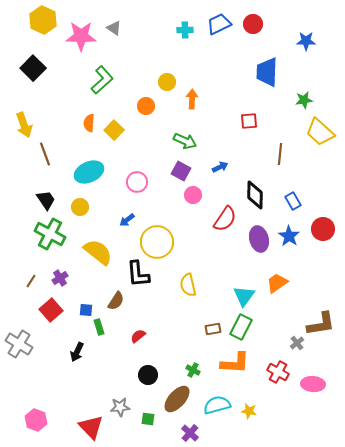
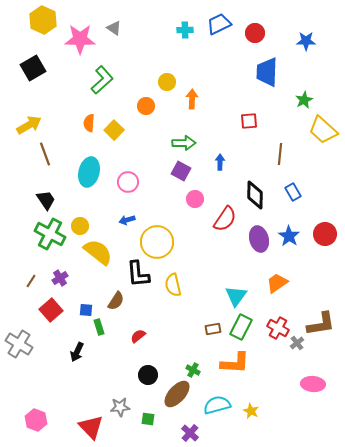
red circle at (253, 24): moved 2 px right, 9 px down
pink star at (81, 36): moved 1 px left, 3 px down
black square at (33, 68): rotated 15 degrees clockwise
green star at (304, 100): rotated 18 degrees counterclockwise
yellow arrow at (24, 125): moved 5 px right; rotated 100 degrees counterclockwise
yellow trapezoid at (320, 132): moved 3 px right, 2 px up
green arrow at (185, 141): moved 1 px left, 2 px down; rotated 25 degrees counterclockwise
blue arrow at (220, 167): moved 5 px up; rotated 63 degrees counterclockwise
cyan ellipse at (89, 172): rotated 52 degrees counterclockwise
pink circle at (137, 182): moved 9 px left
pink circle at (193, 195): moved 2 px right, 4 px down
blue rectangle at (293, 201): moved 9 px up
yellow circle at (80, 207): moved 19 px down
blue arrow at (127, 220): rotated 21 degrees clockwise
red circle at (323, 229): moved 2 px right, 5 px down
yellow semicircle at (188, 285): moved 15 px left
cyan triangle at (244, 296): moved 8 px left
red cross at (278, 372): moved 44 px up
brown ellipse at (177, 399): moved 5 px up
yellow star at (249, 411): moved 2 px right; rotated 14 degrees clockwise
